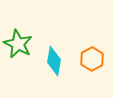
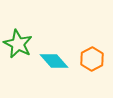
cyan diamond: rotated 52 degrees counterclockwise
